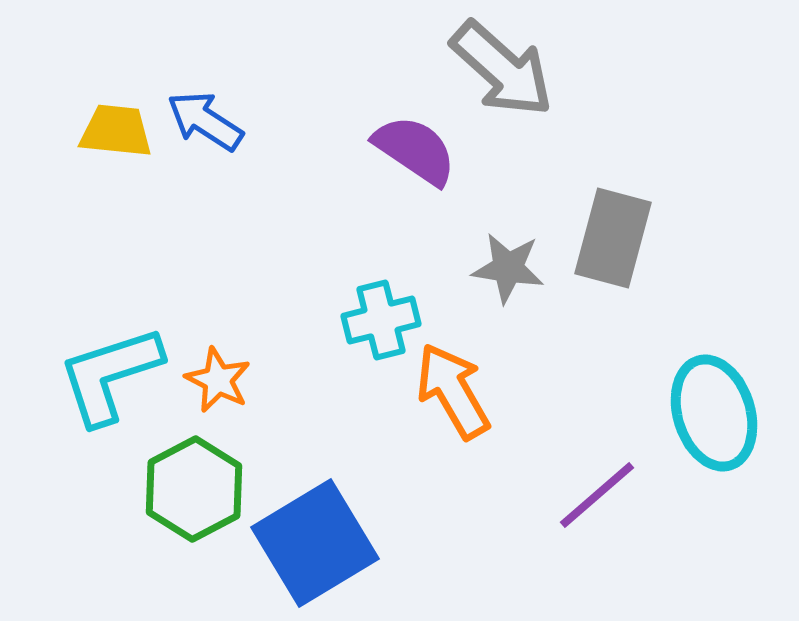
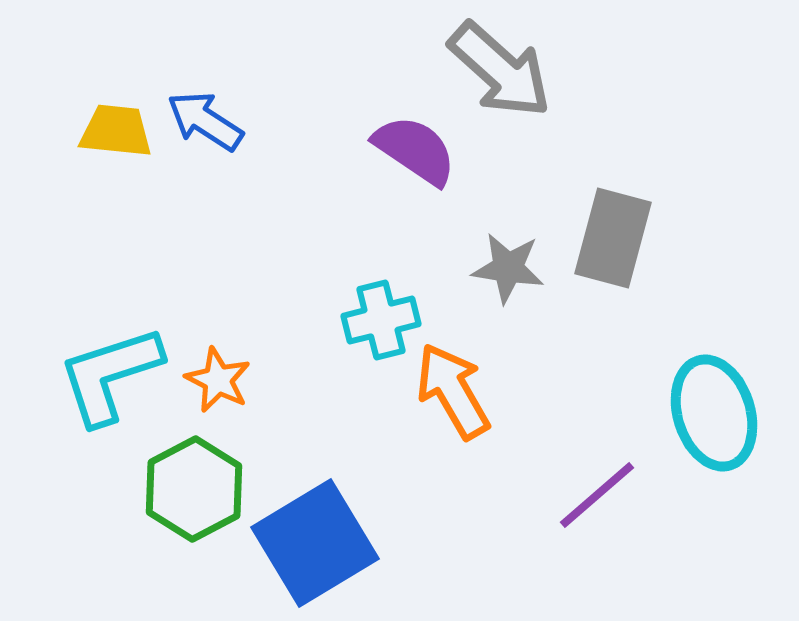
gray arrow: moved 2 px left, 1 px down
